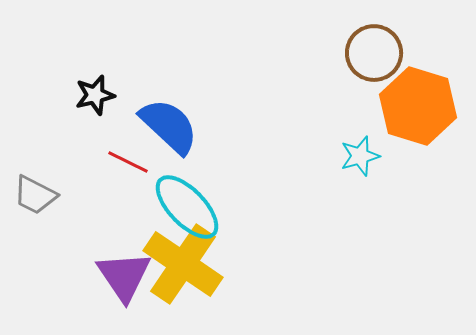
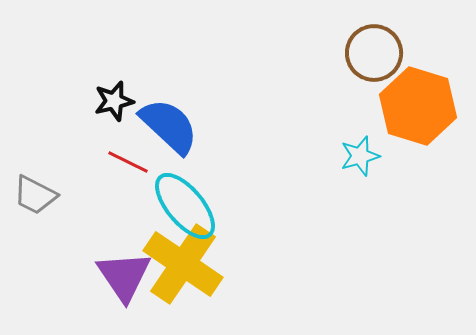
black star: moved 19 px right, 6 px down
cyan ellipse: moved 2 px left, 1 px up; rotated 4 degrees clockwise
